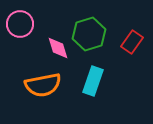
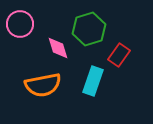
green hexagon: moved 5 px up
red rectangle: moved 13 px left, 13 px down
